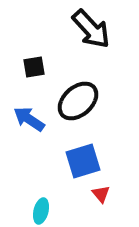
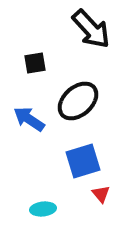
black square: moved 1 px right, 4 px up
cyan ellipse: moved 2 px right, 2 px up; rotated 70 degrees clockwise
